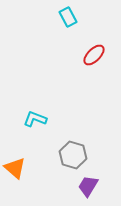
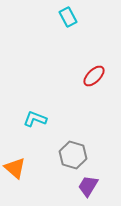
red ellipse: moved 21 px down
